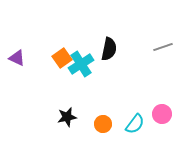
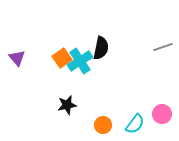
black semicircle: moved 8 px left, 1 px up
purple triangle: rotated 24 degrees clockwise
cyan cross: moved 1 px left, 3 px up
black star: moved 12 px up
orange circle: moved 1 px down
